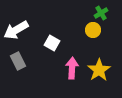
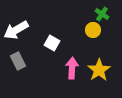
green cross: moved 1 px right, 1 px down; rotated 24 degrees counterclockwise
